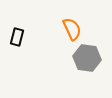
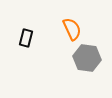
black rectangle: moved 9 px right, 1 px down
